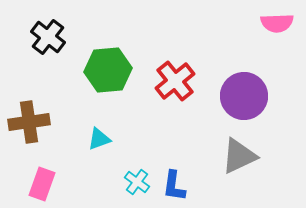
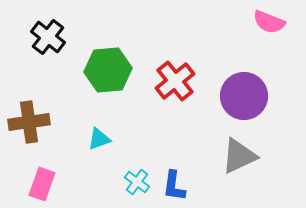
pink semicircle: moved 8 px left, 1 px up; rotated 24 degrees clockwise
